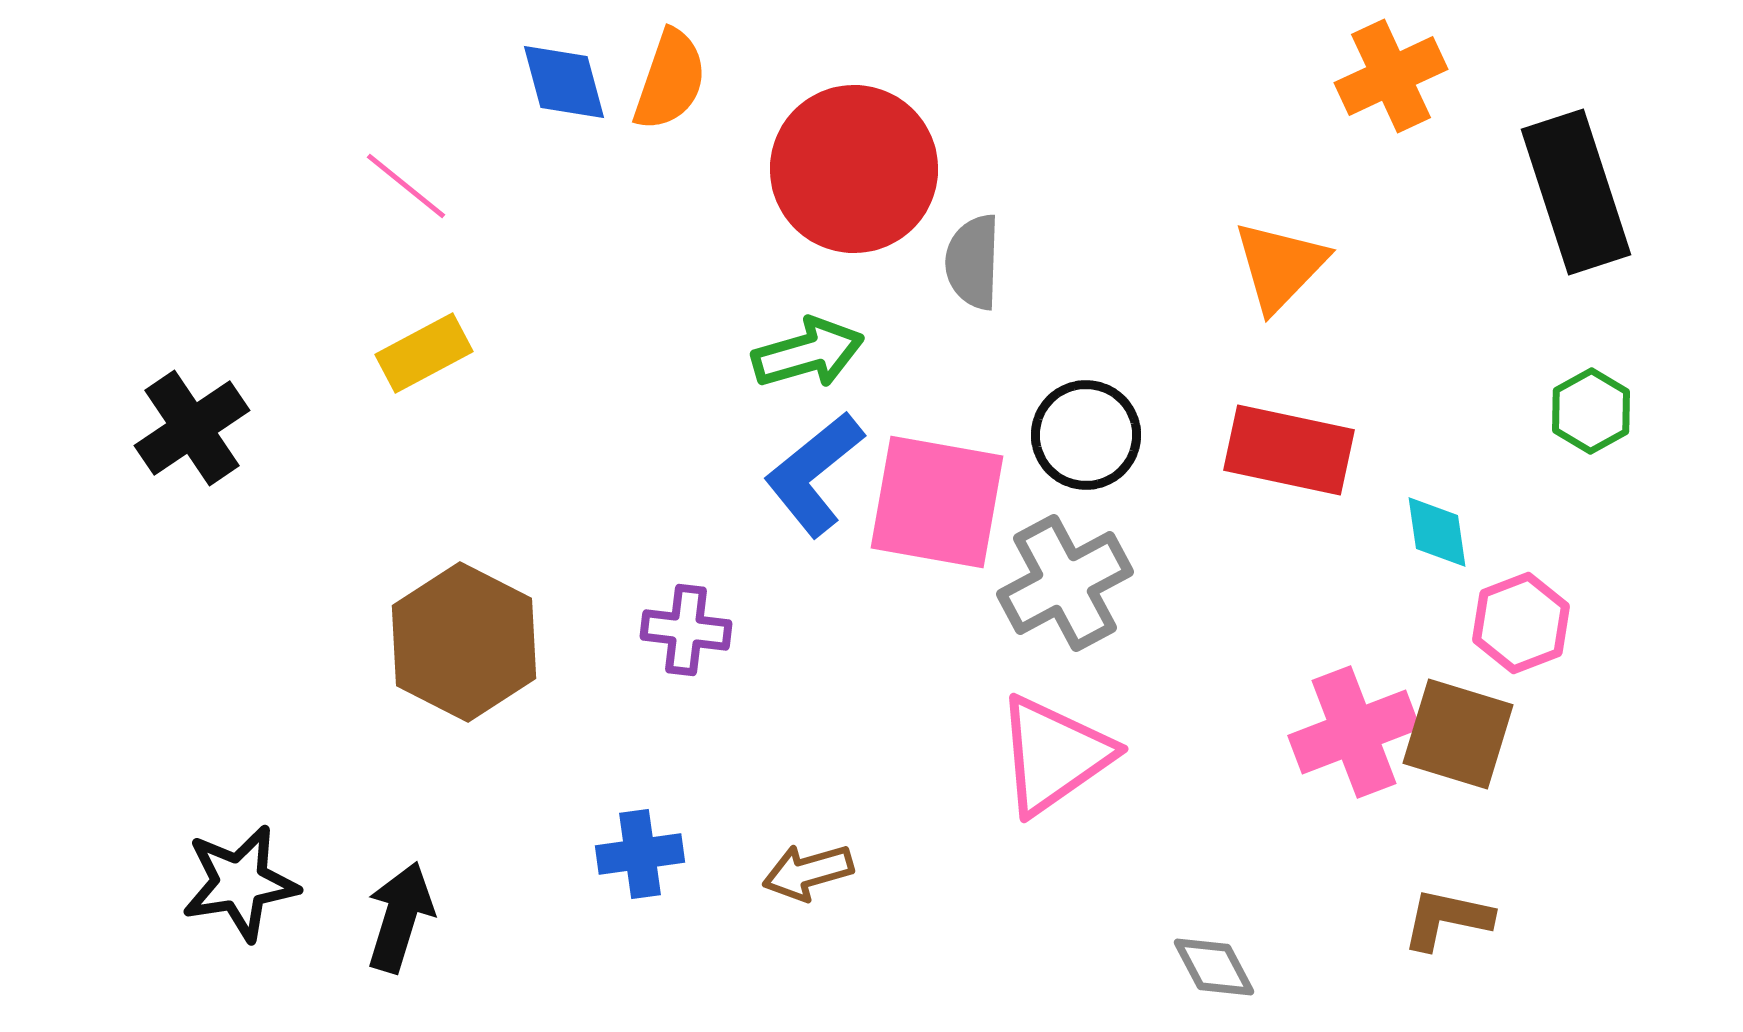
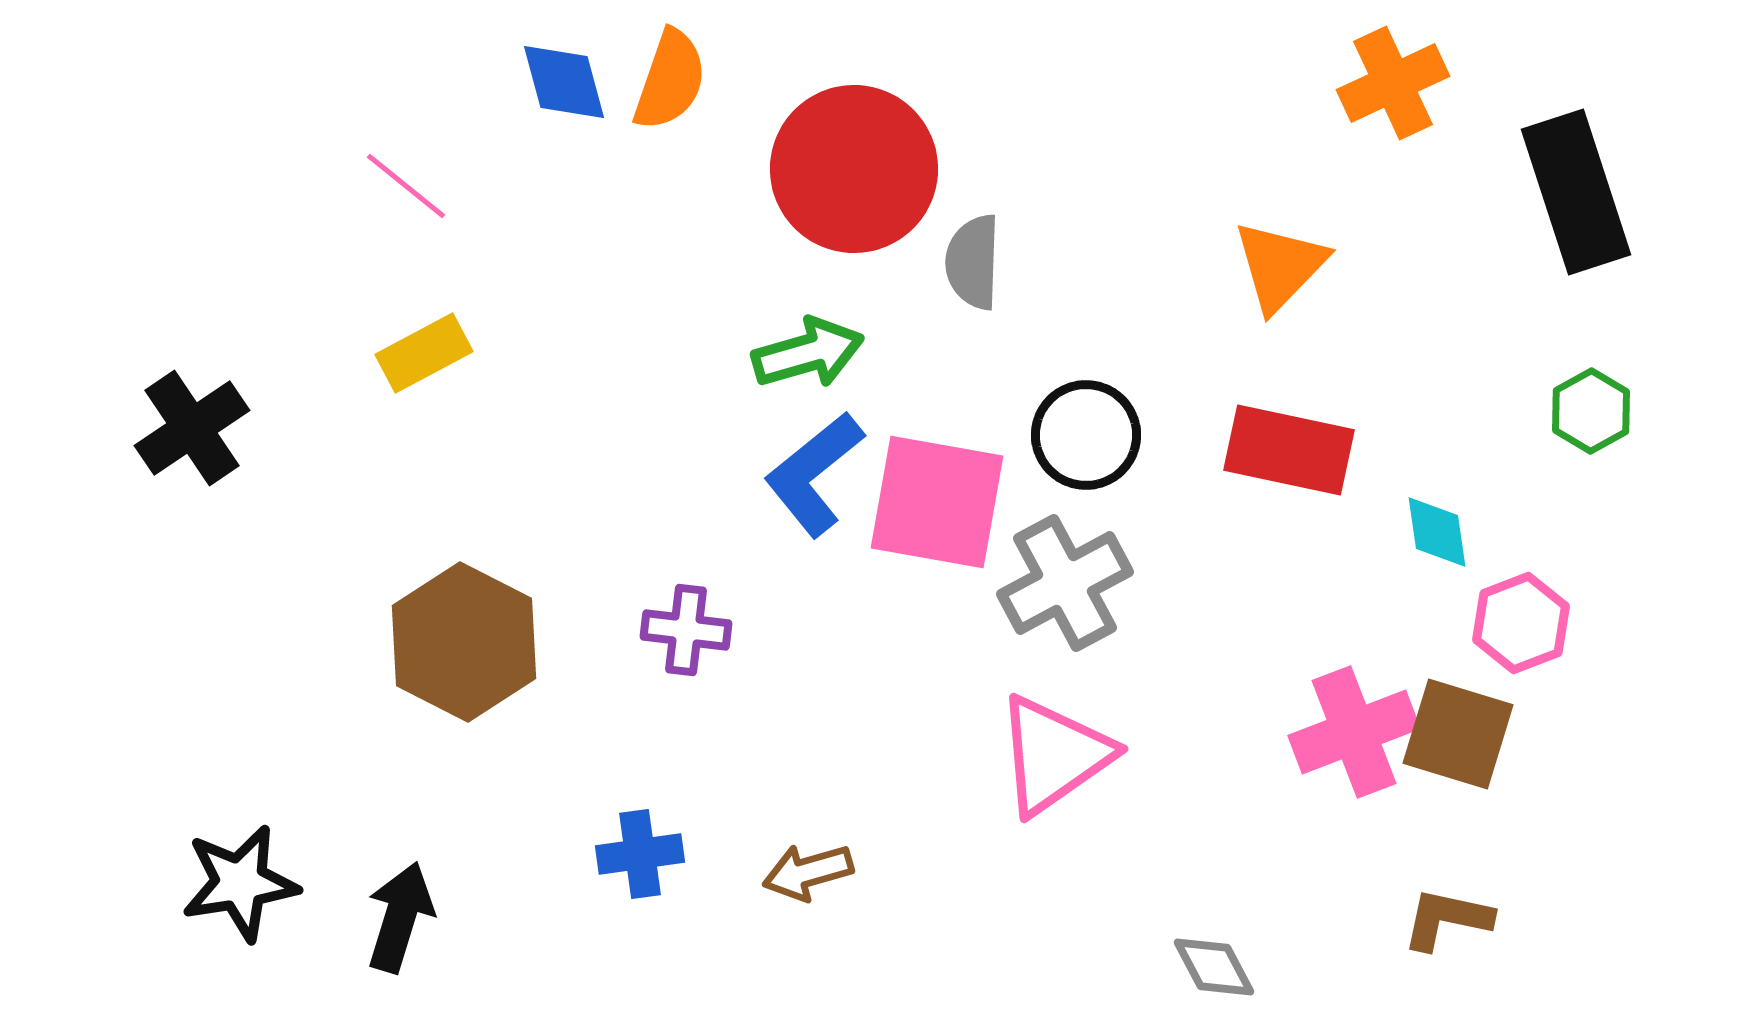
orange cross: moved 2 px right, 7 px down
